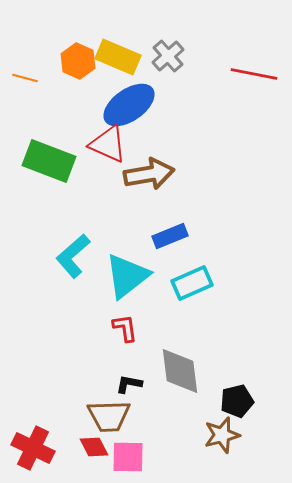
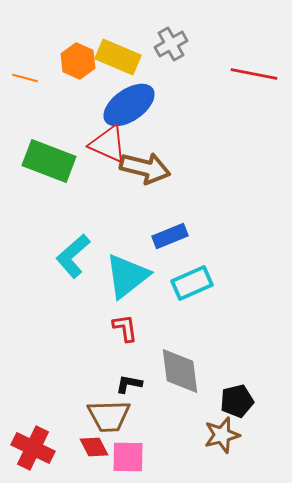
gray cross: moved 3 px right, 12 px up; rotated 12 degrees clockwise
brown arrow: moved 4 px left, 6 px up; rotated 24 degrees clockwise
